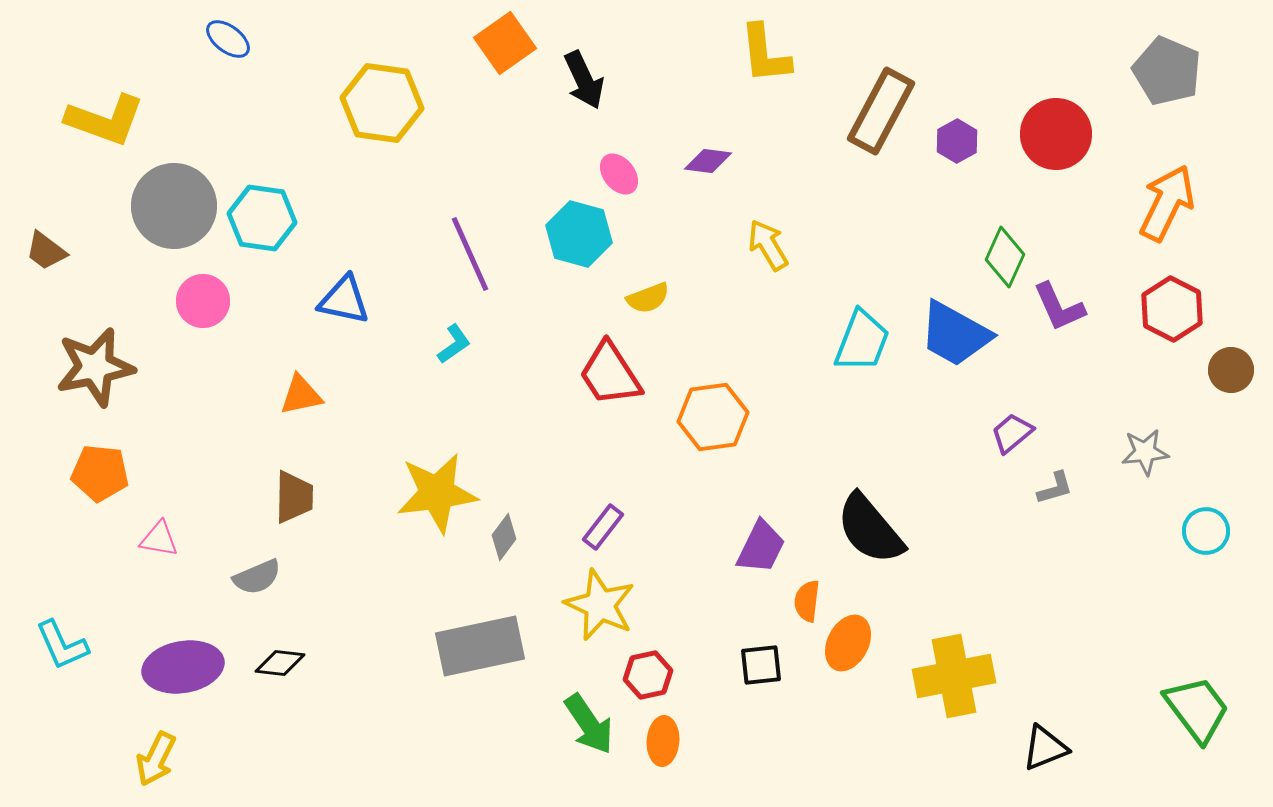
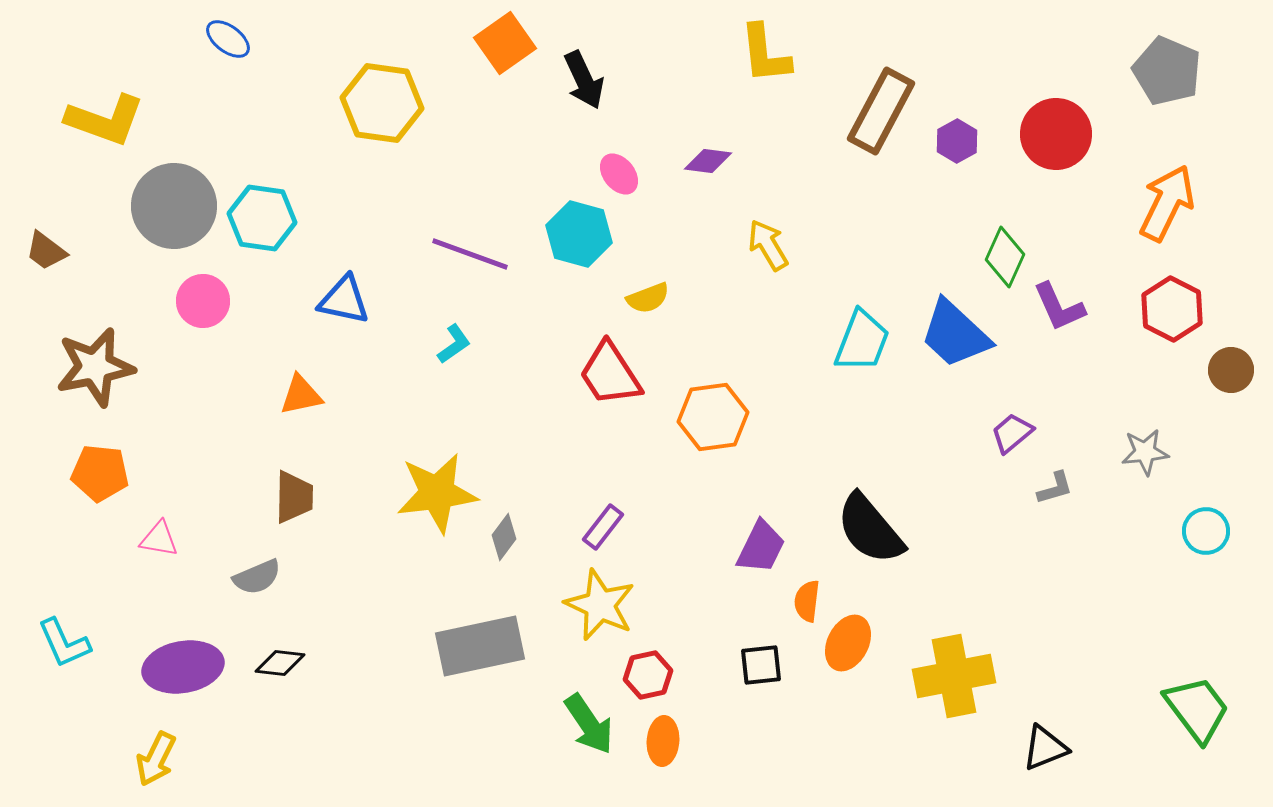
purple line at (470, 254): rotated 46 degrees counterclockwise
blue trapezoid at (955, 334): rotated 14 degrees clockwise
cyan L-shape at (62, 645): moved 2 px right, 2 px up
